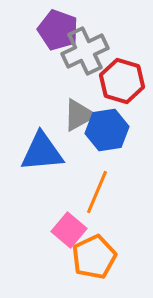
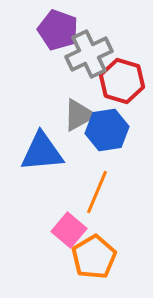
gray cross: moved 4 px right, 3 px down
orange pentagon: rotated 6 degrees counterclockwise
